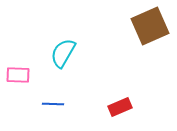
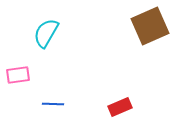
cyan semicircle: moved 17 px left, 20 px up
pink rectangle: rotated 10 degrees counterclockwise
